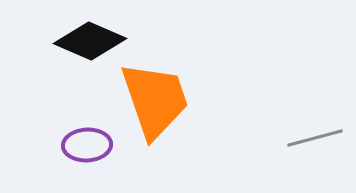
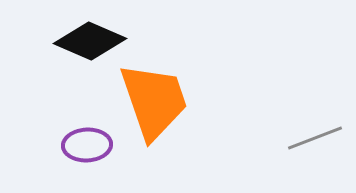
orange trapezoid: moved 1 px left, 1 px down
gray line: rotated 6 degrees counterclockwise
